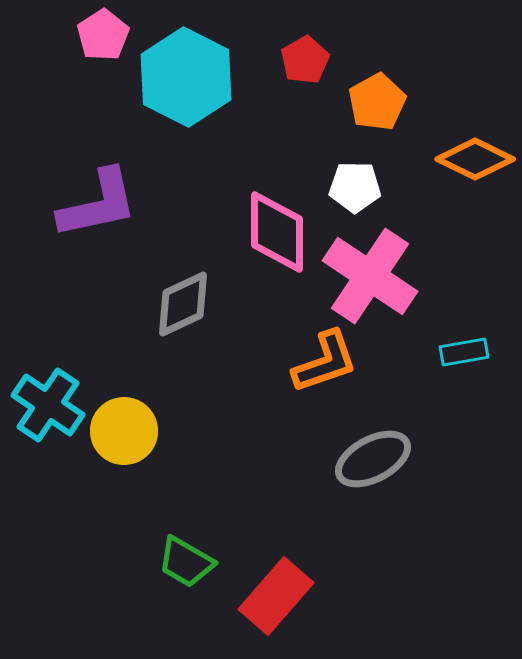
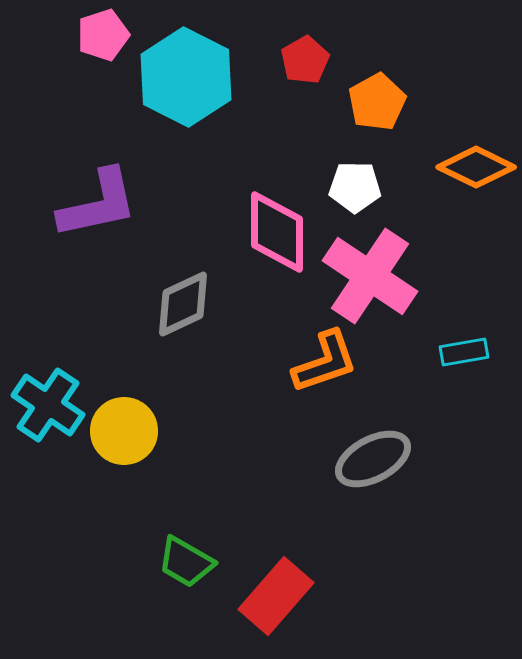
pink pentagon: rotated 15 degrees clockwise
orange diamond: moved 1 px right, 8 px down
